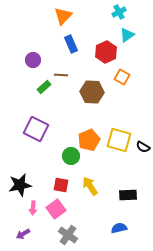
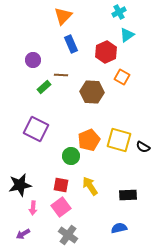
pink square: moved 5 px right, 2 px up
